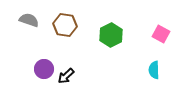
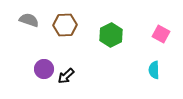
brown hexagon: rotated 10 degrees counterclockwise
